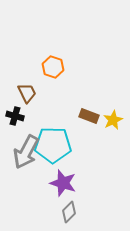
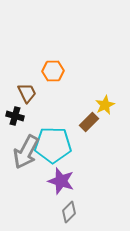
orange hexagon: moved 4 px down; rotated 20 degrees counterclockwise
brown rectangle: moved 6 px down; rotated 66 degrees counterclockwise
yellow star: moved 8 px left, 15 px up
purple star: moved 2 px left, 2 px up
